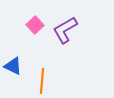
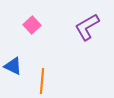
pink square: moved 3 px left
purple L-shape: moved 22 px right, 3 px up
